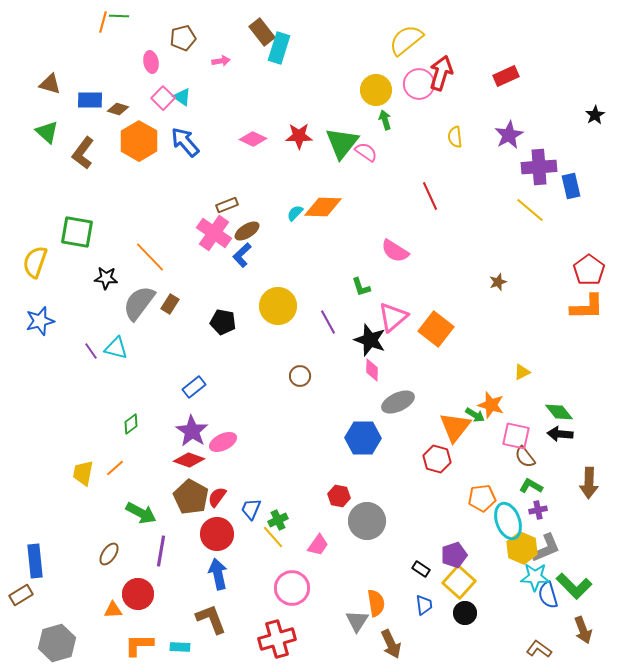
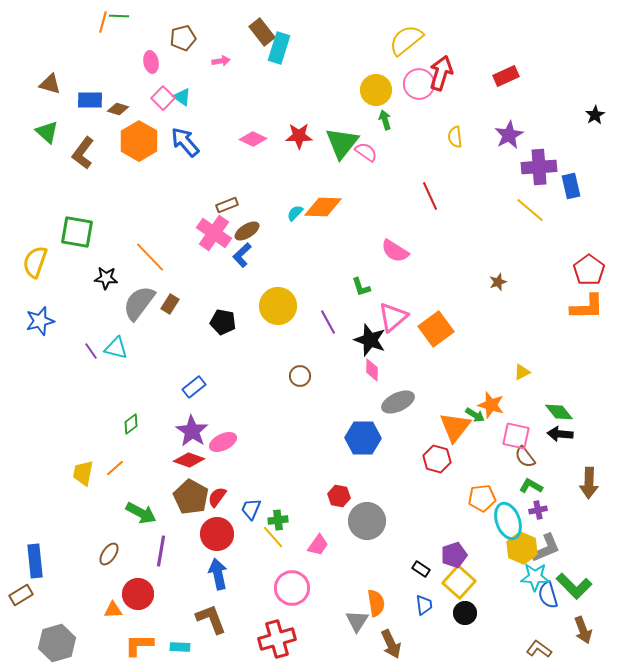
orange square at (436, 329): rotated 16 degrees clockwise
green cross at (278, 520): rotated 18 degrees clockwise
